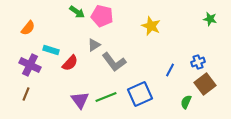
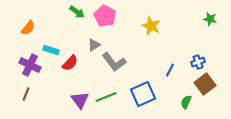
pink pentagon: moved 3 px right; rotated 15 degrees clockwise
blue square: moved 3 px right
